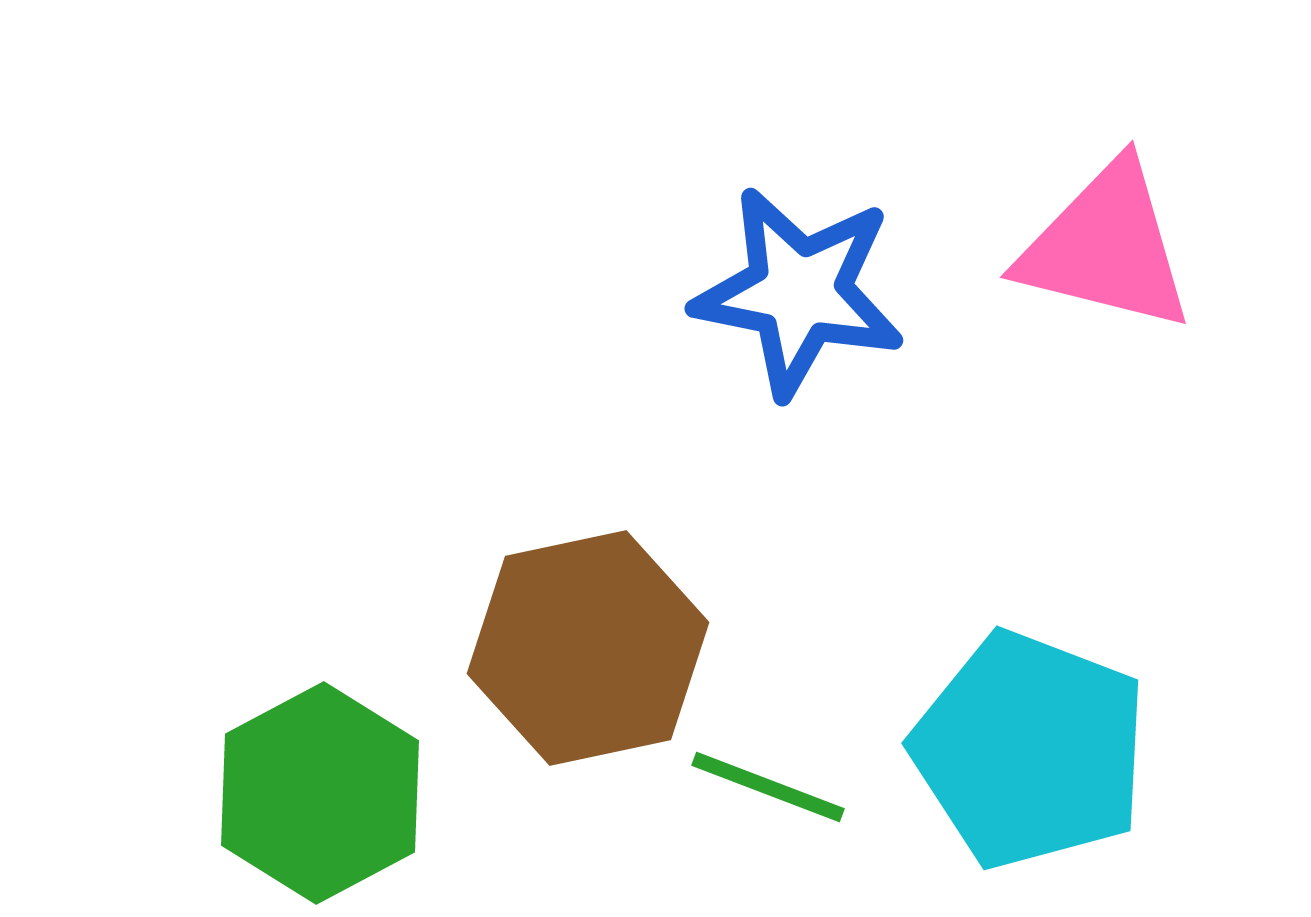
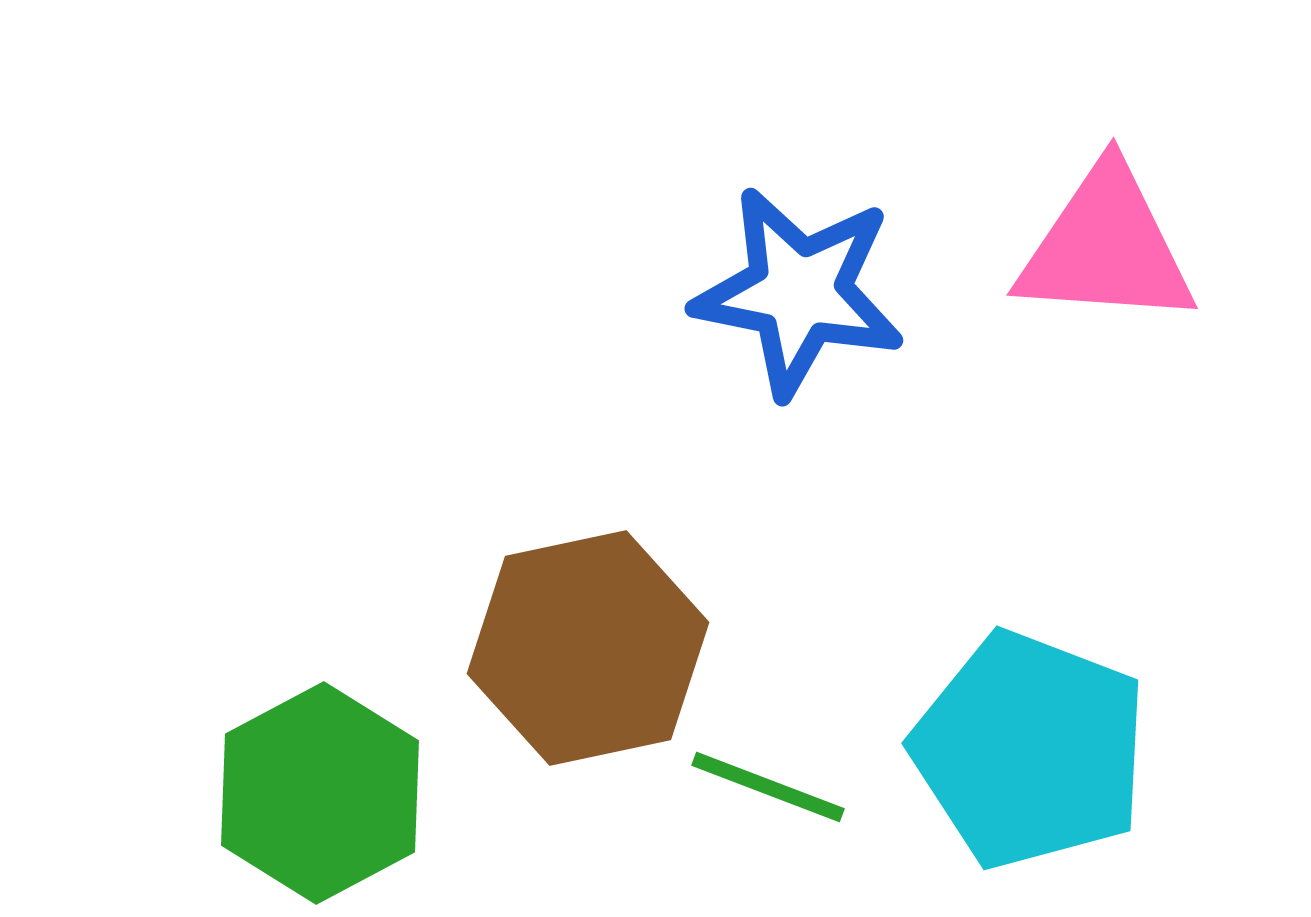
pink triangle: rotated 10 degrees counterclockwise
